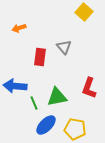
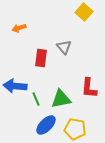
red rectangle: moved 1 px right, 1 px down
red L-shape: rotated 15 degrees counterclockwise
green triangle: moved 4 px right, 2 px down
green line: moved 2 px right, 4 px up
